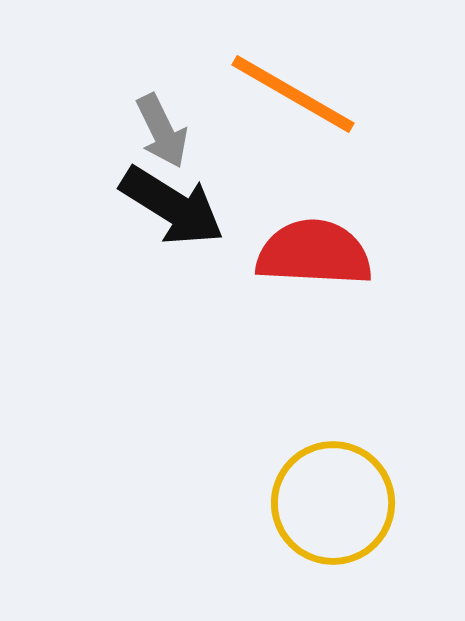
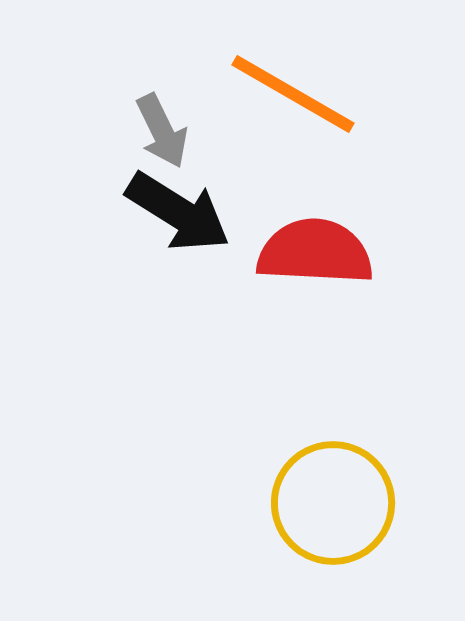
black arrow: moved 6 px right, 6 px down
red semicircle: moved 1 px right, 1 px up
